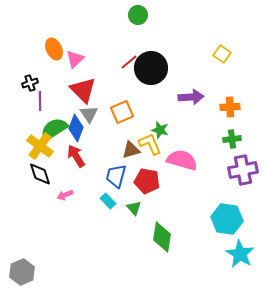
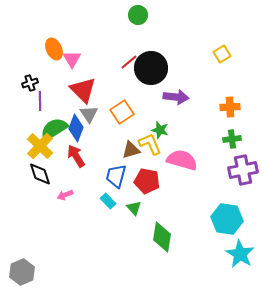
yellow square: rotated 24 degrees clockwise
pink triangle: moved 3 px left; rotated 18 degrees counterclockwise
purple arrow: moved 15 px left; rotated 10 degrees clockwise
orange square: rotated 10 degrees counterclockwise
yellow cross: rotated 8 degrees clockwise
